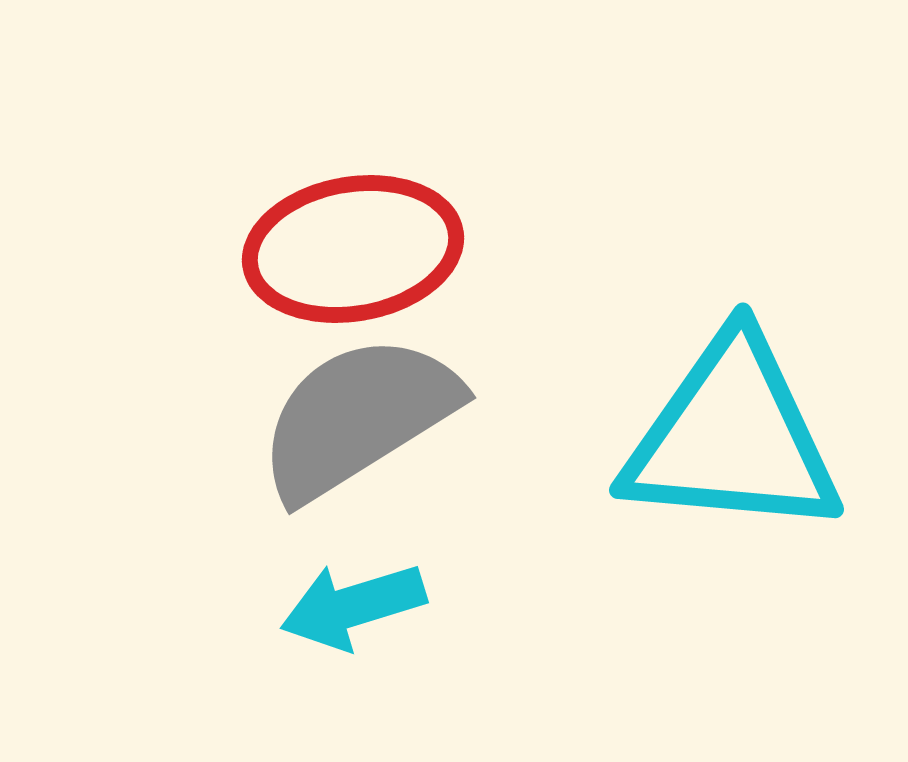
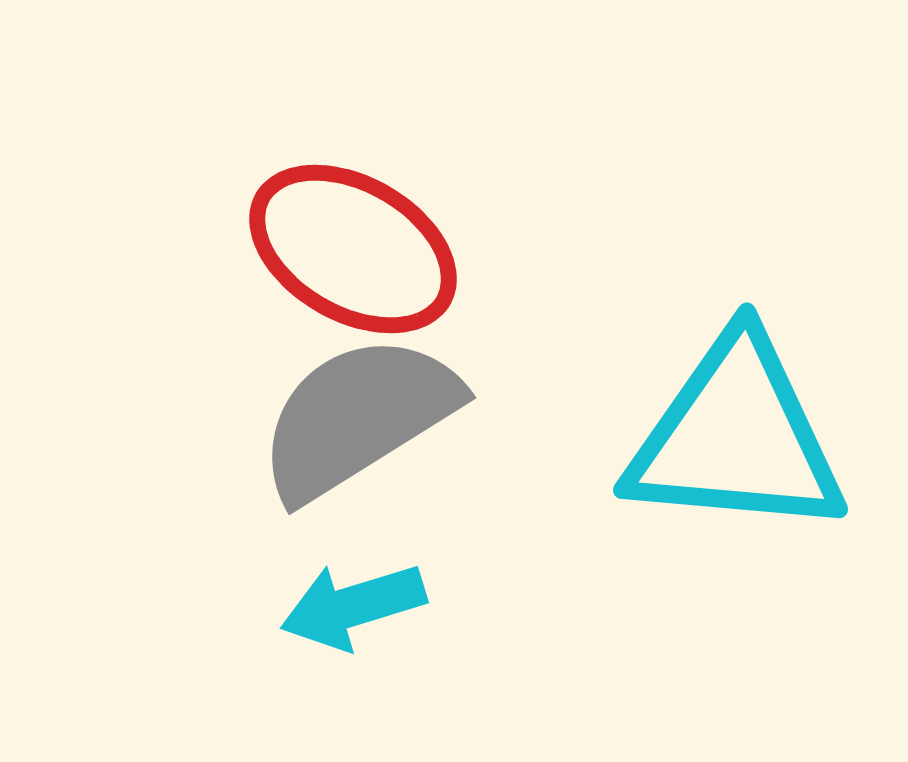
red ellipse: rotated 40 degrees clockwise
cyan triangle: moved 4 px right
